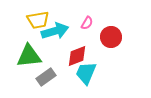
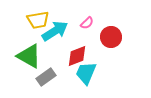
pink semicircle: rotated 16 degrees clockwise
cyan arrow: rotated 16 degrees counterclockwise
green triangle: rotated 36 degrees clockwise
